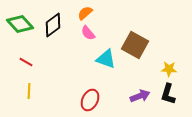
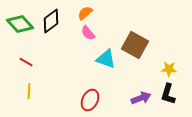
black diamond: moved 2 px left, 4 px up
purple arrow: moved 1 px right, 2 px down
